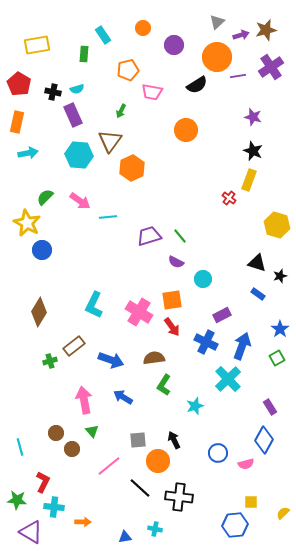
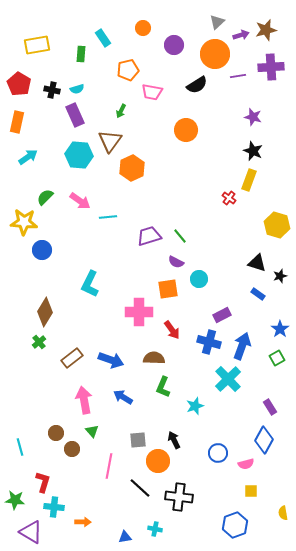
cyan rectangle at (103, 35): moved 3 px down
green rectangle at (84, 54): moved 3 px left
orange circle at (217, 57): moved 2 px left, 3 px up
purple cross at (271, 67): rotated 30 degrees clockwise
black cross at (53, 92): moved 1 px left, 2 px up
purple rectangle at (73, 115): moved 2 px right
cyan arrow at (28, 153): moved 4 px down; rotated 24 degrees counterclockwise
yellow star at (27, 223): moved 3 px left, 1 px up; rotated 24 degrees counterclockwise
cyan circle at (203, 279): moved 4 px left
orange square at (172, 300): moved 4 px left, 11 px up
cyan L-shape at (94, 305): moved 4 px left, 21 px up
brown diamond at (39, 312): moved 6 px right
pink cross at (139, 312): rotated 32 degrees counterclockwise
red arrow at (172, 327): moved 3 px down
blue cross at (206, 342): moved 3 px right; rotated 10 degrees counterclockwise
brown rectangle at (74, 346): moved 2 px left, 12 px down
brown semicircle at (154, 358): rotated 10 degrees clockwise
green cross at (50, 361): moved 11 px left, 19 px up; rotated 24 degrees counterclockwise
green L-shape at (164, 385): moved 1 px left, 2 px down; rotated 10 degrees counterclockwise
pink line at (109, 466): rotated 40 degrees counterclockwise
red L-shape at (43, 482): rotated 10 degrees counterclockwise
green star at (17, 500): moved 2 px left
yellow square at (251, 502): moved 11 px up
yellow semicircle at (283, 513): rotated 56 degrees counterclockwise
blue hexagon at (235, 525): rotated 15 degrees counterclockwise
